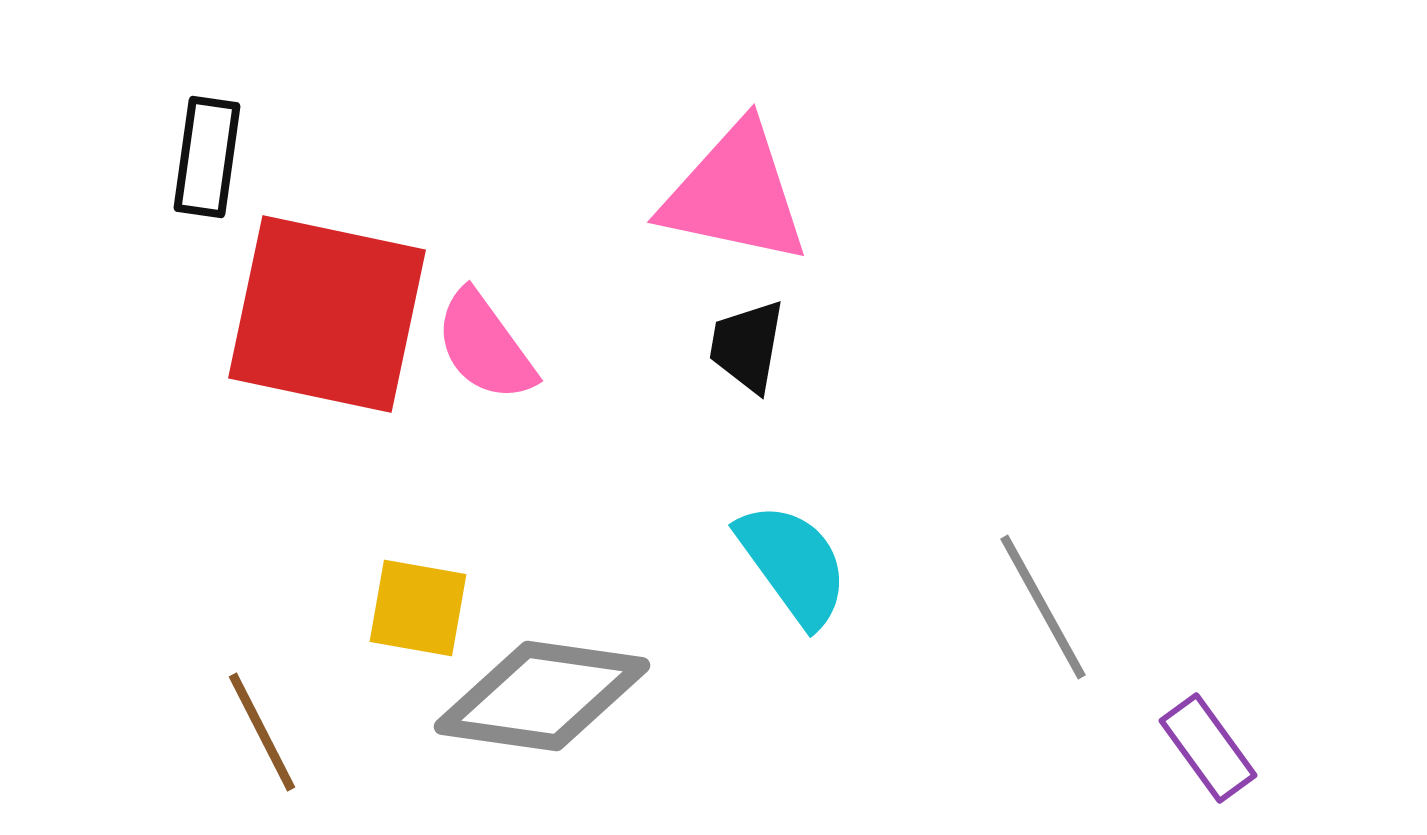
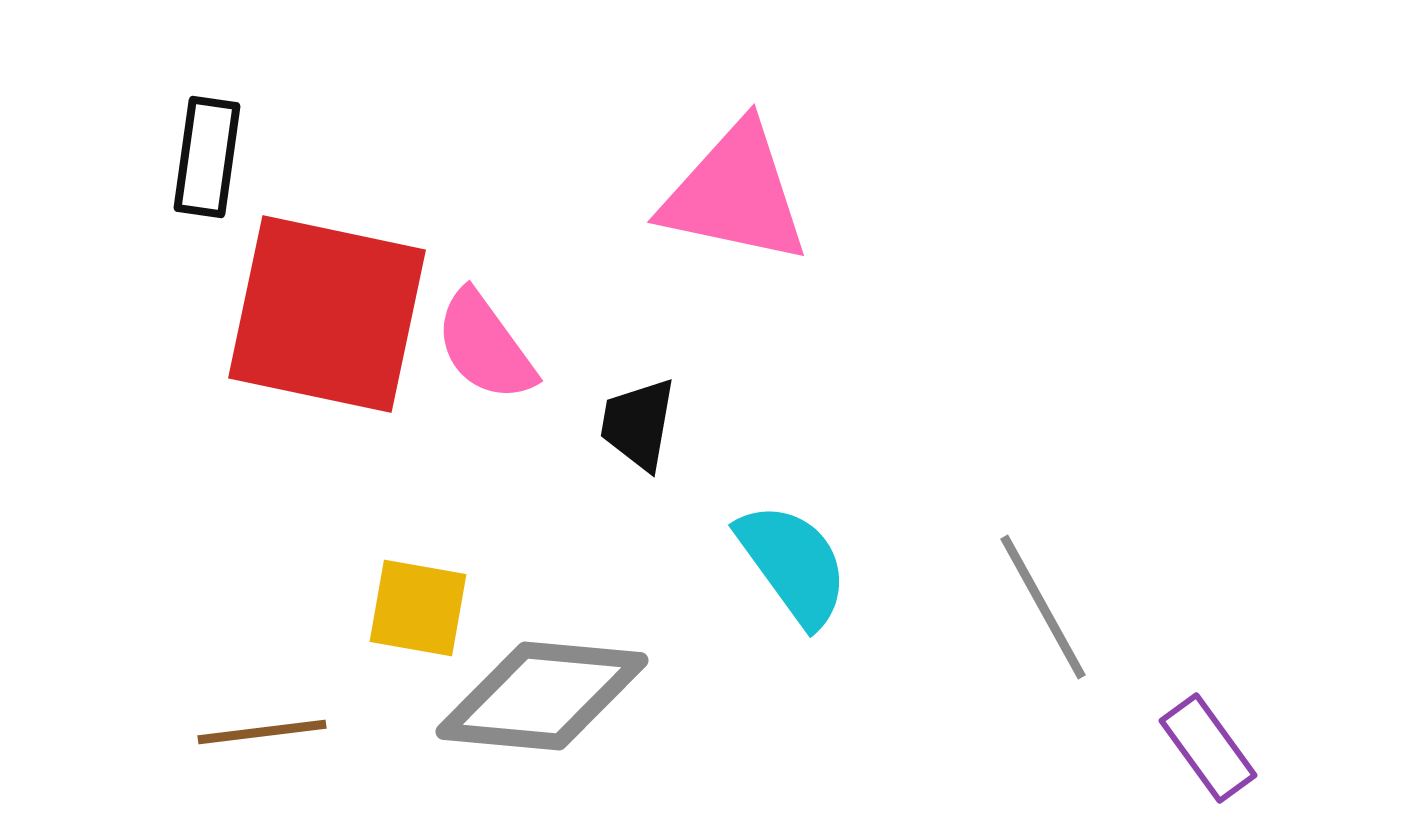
black trapezoid: moved 109 px left, 78 px down
gray diamond: rotated 3 degrees counterclockwise
brown line: rotated 70 degrees counterclockwise
